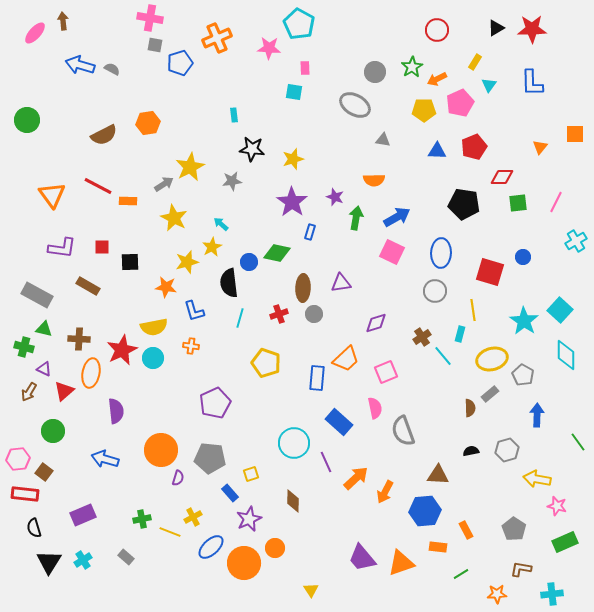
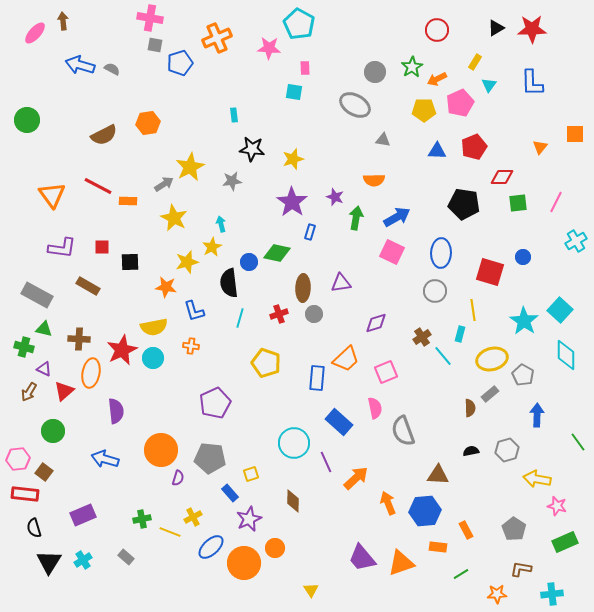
cyan arrow at (221, 224): rotated 35 degrees clockwise
orange arrow at (385, 492): moved 3 px right, 11 px down; rotated 130 degrees clockwise
